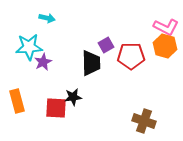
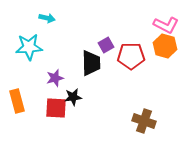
pink L-shape: moved 2 px up
purple star: moved 12 px right, 16 px down; rotated 12 degrees clockwise
